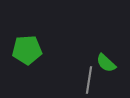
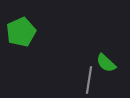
green pentagon: moved 6 px left, 18 px up; rotated 20 degrees counterclockwise
